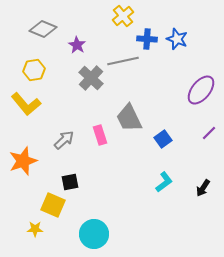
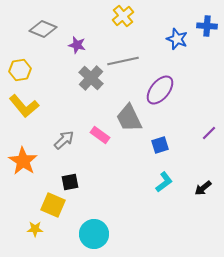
blue cross: moved 60 px right, 13 px up
purple star: rotated 18 degrees counterclockwise
yellow hexagon: moved 14 px left
purple ellipse: moved 41 px left
yellow L-shape: moved 2 px left, 2 px down
pink rectangle: rotated 36 degrees counterclockwise
blue square: moved 3 px left, 6 px down; rotated 18 degrees clockwise
orange star: rotated 20 degrees counterclockwise
black arrow: rotated 18 degrees clockwise
